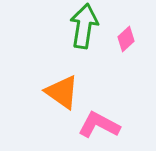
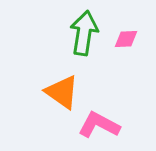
green arrow: moved 7 px down
pink diamond: rotated 40 degrees clockwise
